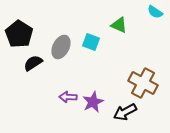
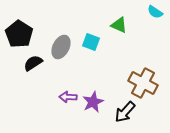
black arrow: rotated 20 degrees counterclockwise
